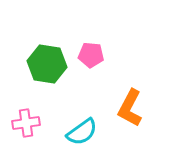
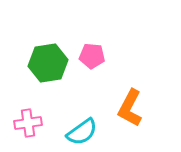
pink pentagon: moved 1 px right, 1 px down
green hexagon: moved 1 px right, 1 px up; rotated 18 degrees counterclockwise
pink cross: moved 2 px right
